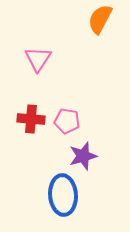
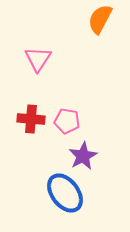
purple star: rotated 12 degrees counterclockwise
blue ellipse: moved 2 px right, 2 px up; rotated 33 degrees counterclockwise
